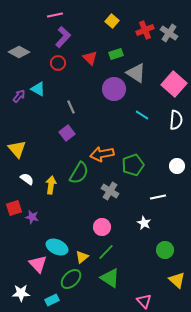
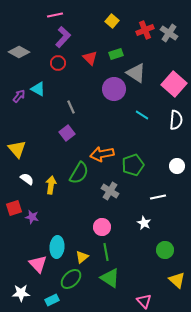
cyan ellipse at (57, 247): rotated 70 degrees clockwise
green line at (106, 252): rotated 54 degrees counterclockwise
